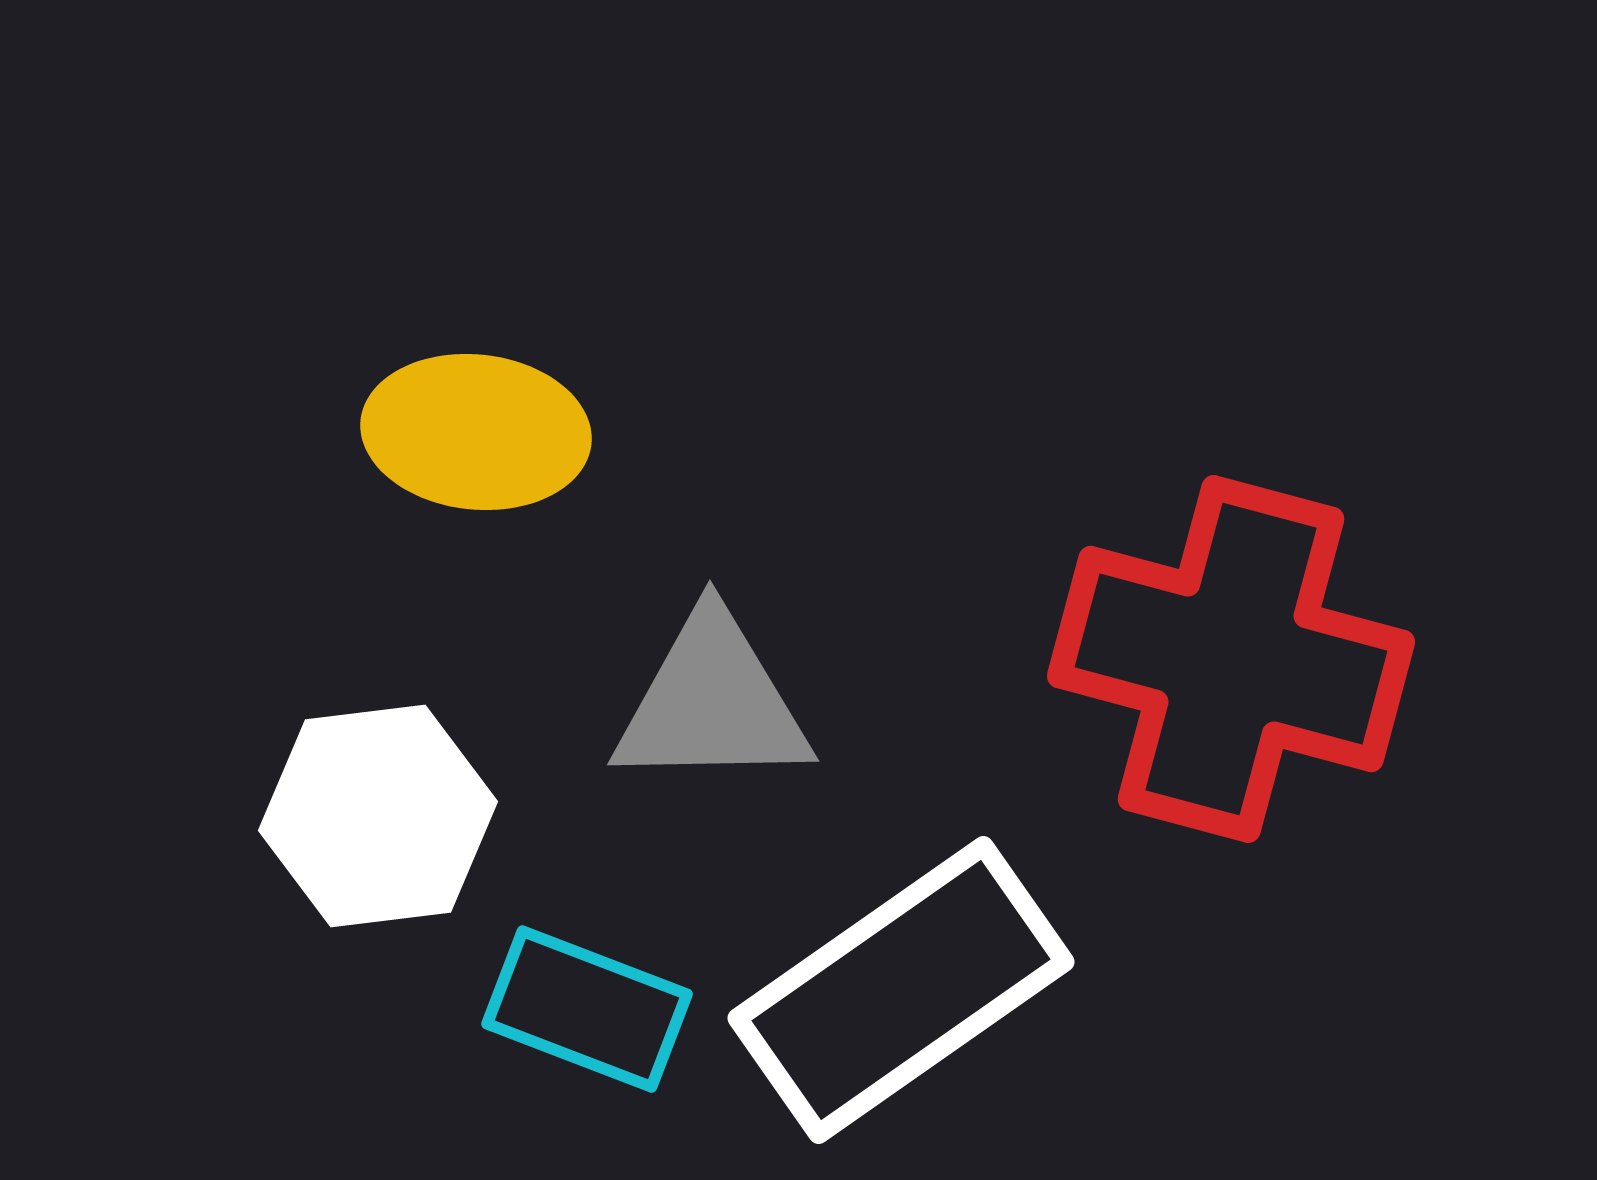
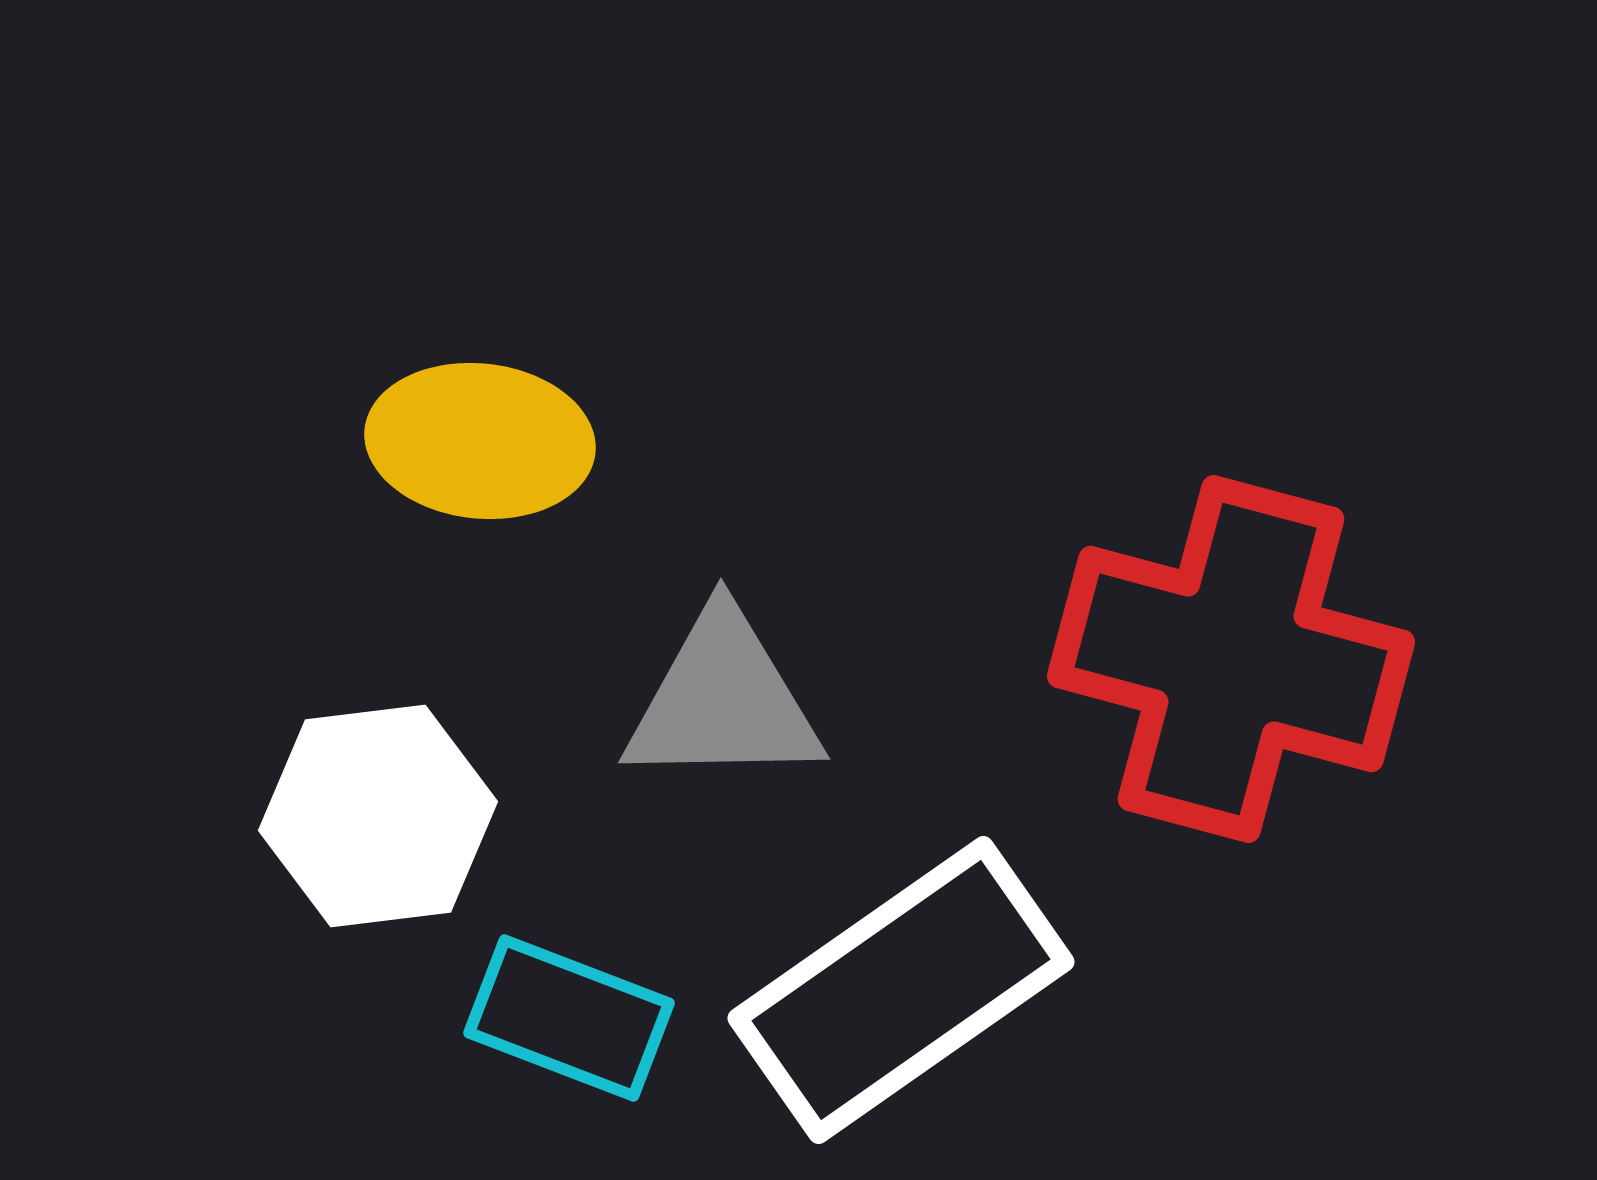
yellow ellipse: moved 4 px right, 9 px down
gray triangle: moved 11 px right, 2 px up
cyan rectangle: moved 18 px left, 9 px down
